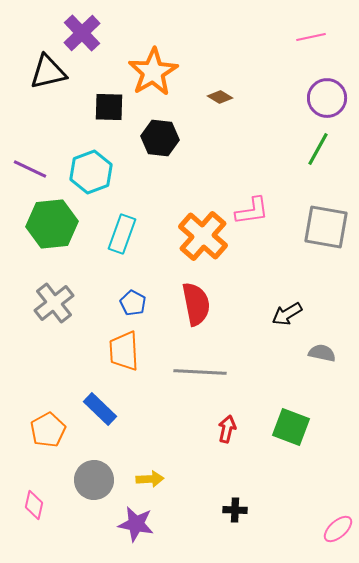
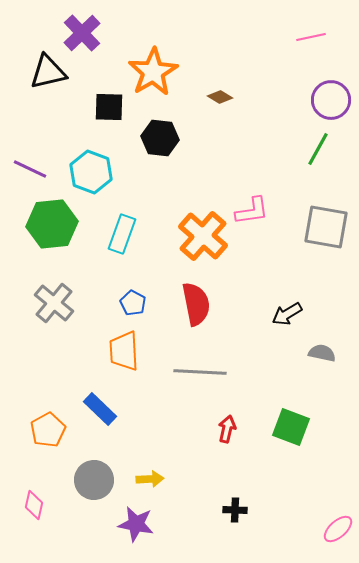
purple circle: moved 4 px right, 2 px down
cyan hexagon: rotated 18 degrees counterclockwise
gray cross: rotated 12 degrees counterclockwise
